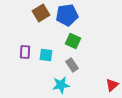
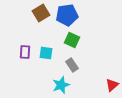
green square: moved 1 px left, 1 px up
cyan square: moved 2 px up
cyan star: rotated 12 degrees counterclockwise
